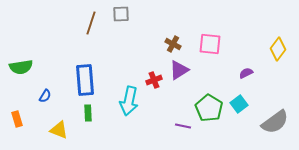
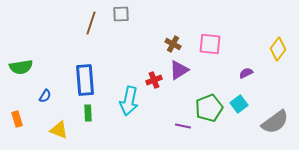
green pentagon: rotated 20 degrees clockwise
